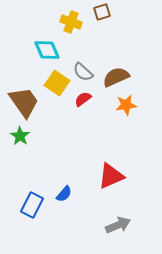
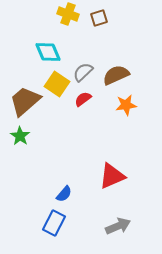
brown square: moved 3 px left, 6 px down
yellow cross: moved 3 px left, 8 px up
cyan diamond: moved 1 px right, 2 px down
gray semicircle: rotated 95 degrees clockwise
brown semicircle: moved 2 px up
yellow square: moved 1 px down
brown trapezoid: moved 1 px right, 1 px up; rotated 96 degrees counterclockwise
red triangle: moved 1 px right
blue rectangle: moved 22 px right, 18 px down
gray arrow: moved 1 px down
